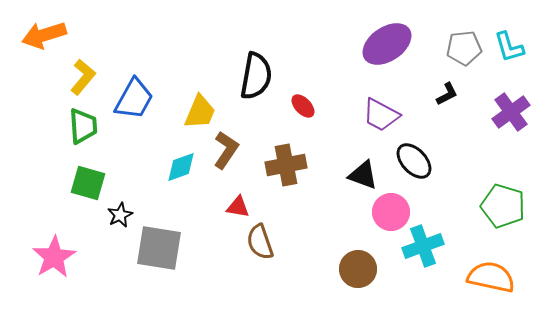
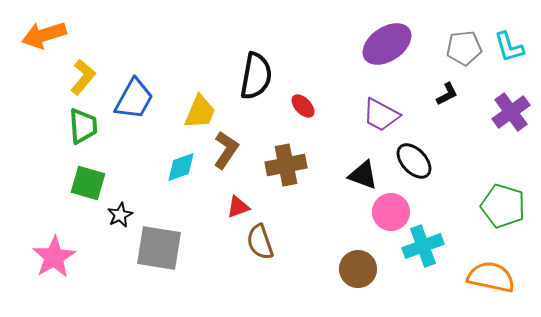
red triangle: rotated 30 degrees counterclockwise
